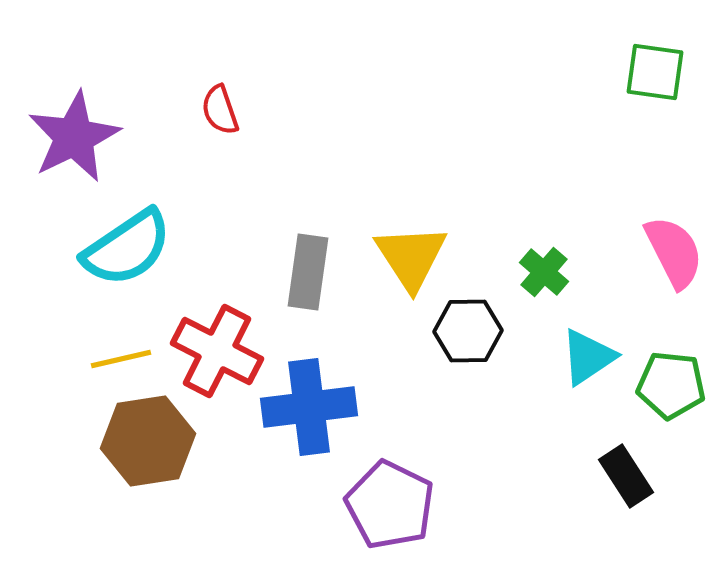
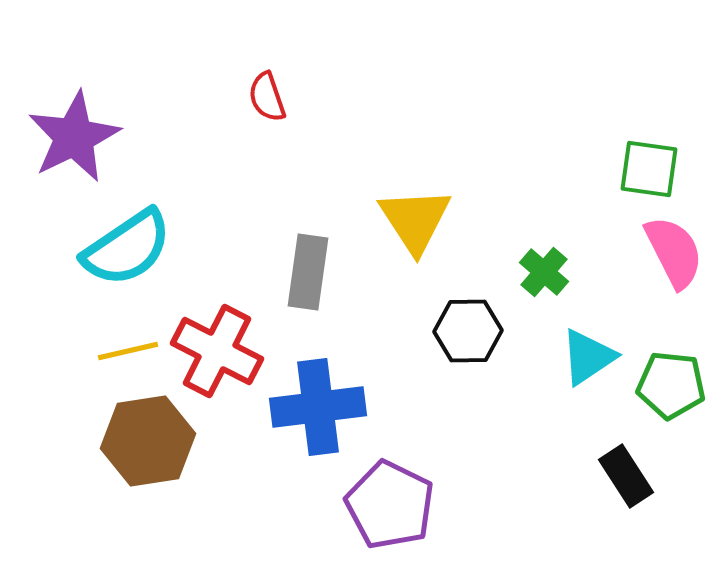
green square: moved 6 px left, 97 px down
red semicircle: moved 47 px right, 13 px up
yellow triangle: moved 4 px right, 37 px up
yellow line: moved 7 px right, 8 px up
blue cross: moved 9 px right
